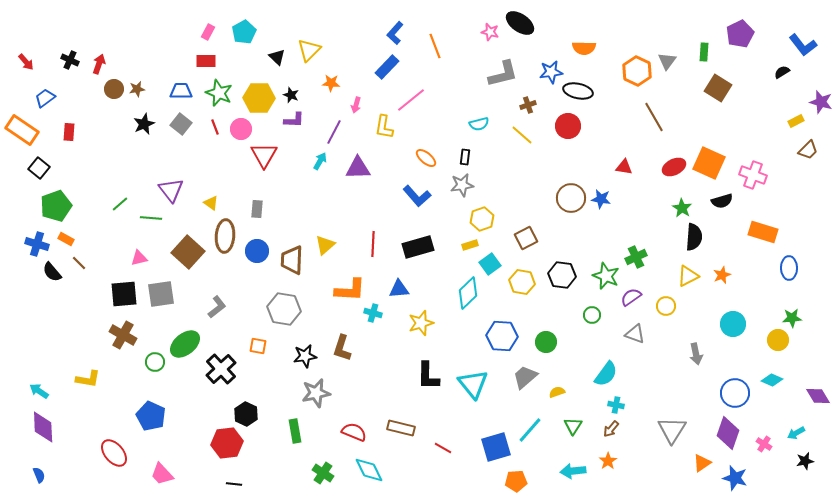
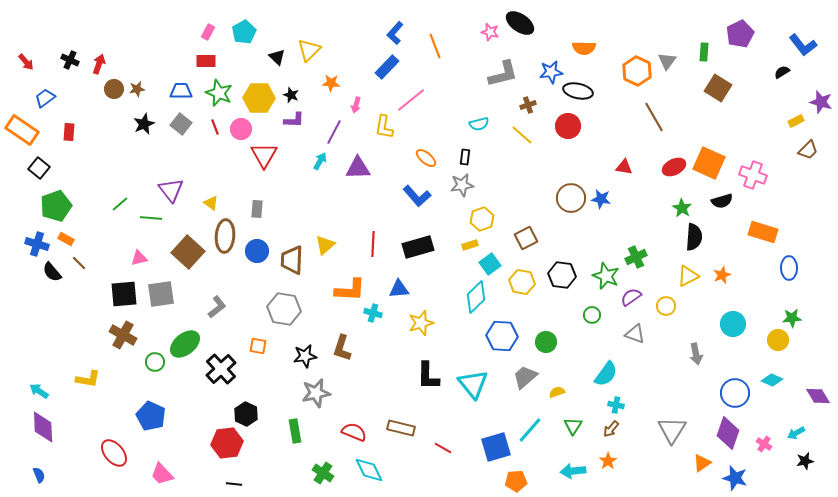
cyan diamond at (468, 293): moved 8 px right, 4 px down
